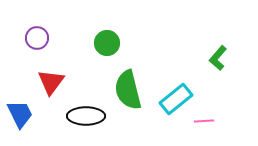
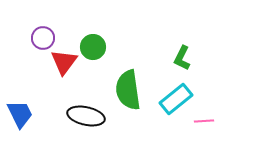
purple circle: moved 6 px right
green circle: moved 14 px left, 4 px down
green L-shape: moved 36 px left; rotated 15 degrees counterclockwise
red triangle: moved 13 px right, 20 px up
green semicircle: rotated 6 degrees clockwise
black ellipse: rotated 12 degrees clockwise
